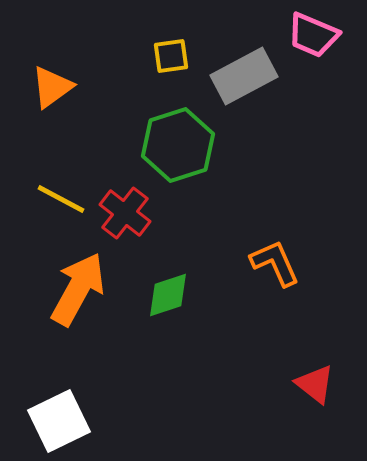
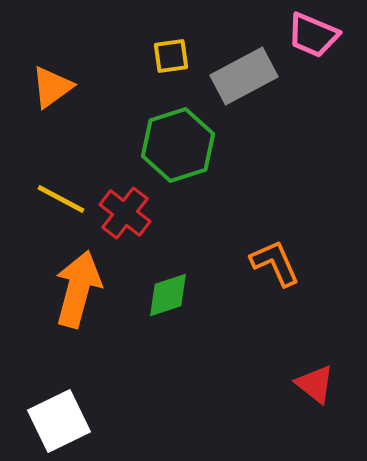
orange arrow: rotated 14 degrees counterclockwise
